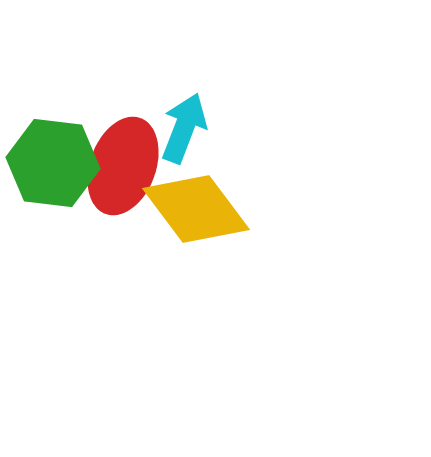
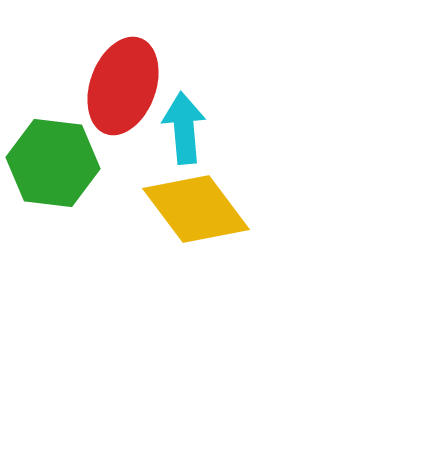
cyan arrow: rotated 26 degrees counterclockwise
red ellipse: moved 80 px up
